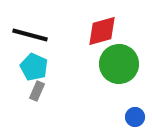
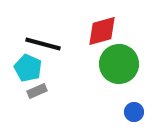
black line: moved 13 px right, 9 px down
cyan pentagon: moved 6 px left, 1 px down
gray rectangle: rotated 42 degrees clockwise
blue circle: moved 1 px left, 5 px up
